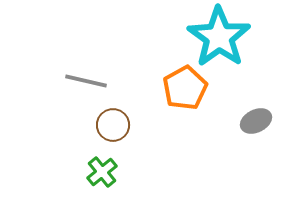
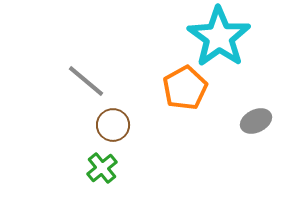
gray line: rotated 27 degrees clockwise
green cross: moved 4 px up
